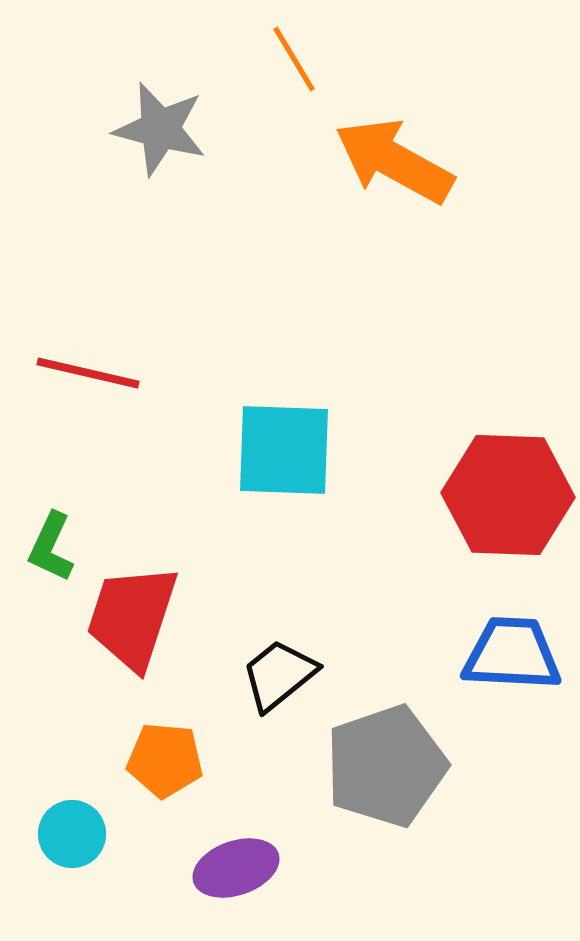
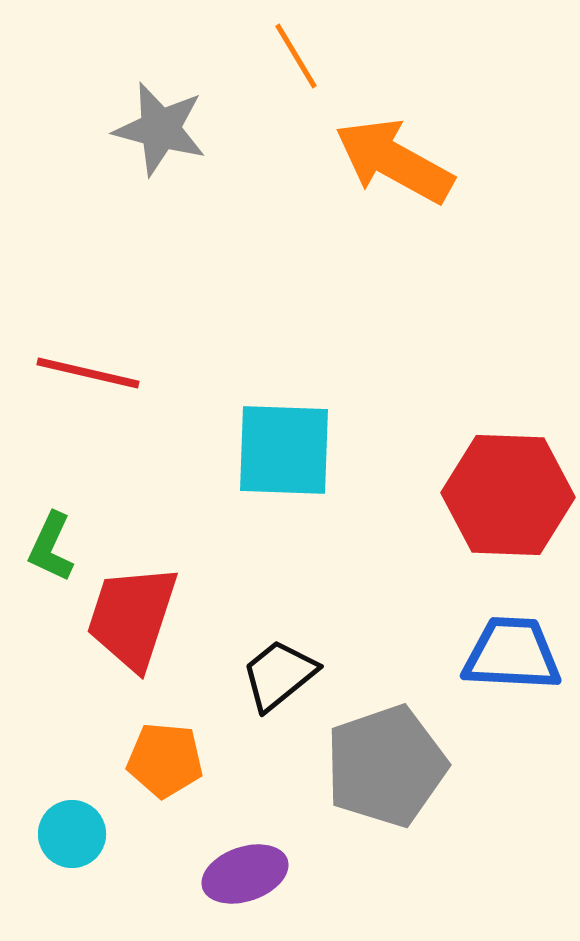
orange line: moved 2 px right, 3 px up
purple ellipse: moved 9 px right, 6 px down
